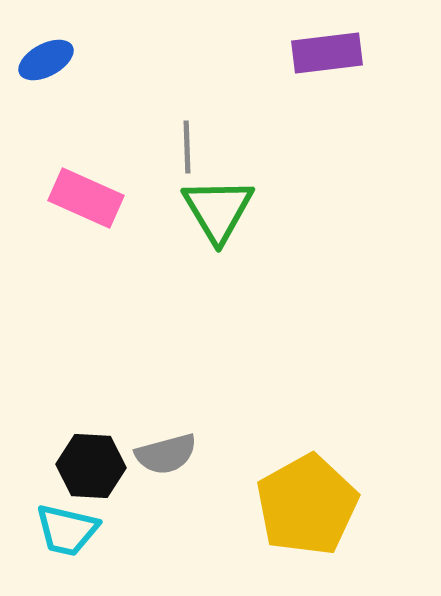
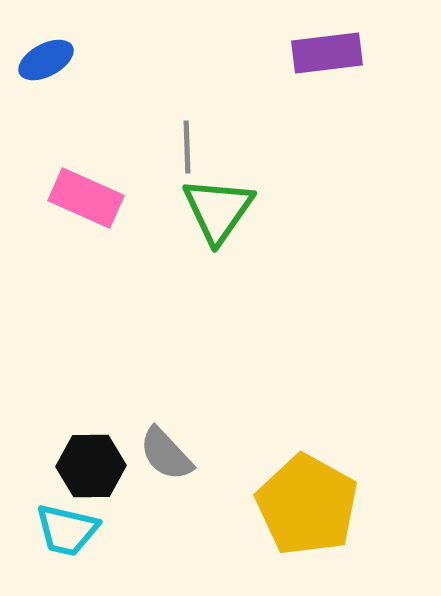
green triangle: rotated 6 degrees clockwise
gray semicircle: rotated 62 degrees clockwise
black hexagon: rotated 4 degrees counterclockwise
yellow pentagon: rotated 14 degrees counterclockwise
